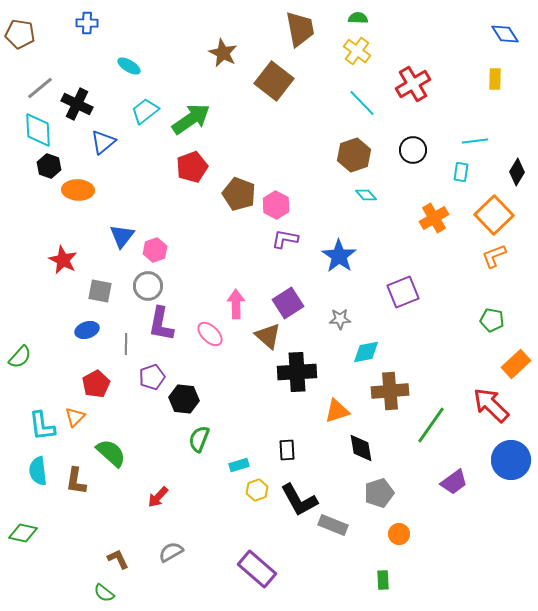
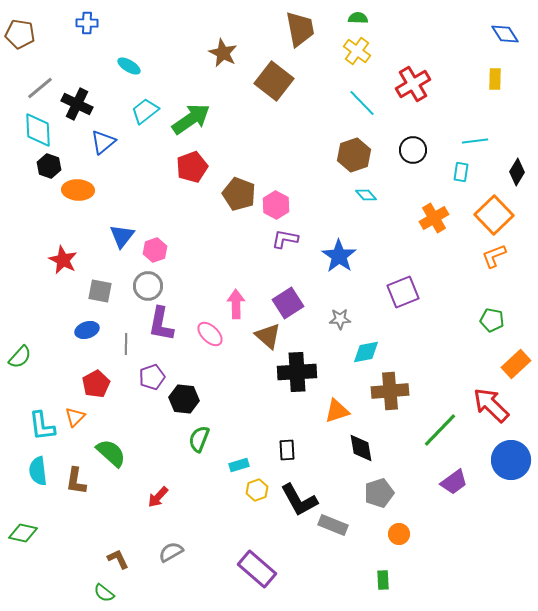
green line at (431, 425): moved 9 px right, 5 px down; rotated 9 degrees clockwise
